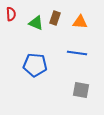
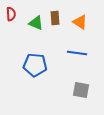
brown rectangle: rotated 24 degrees counterclockwise
orange triangle: rotated 28 degrees clockwise
